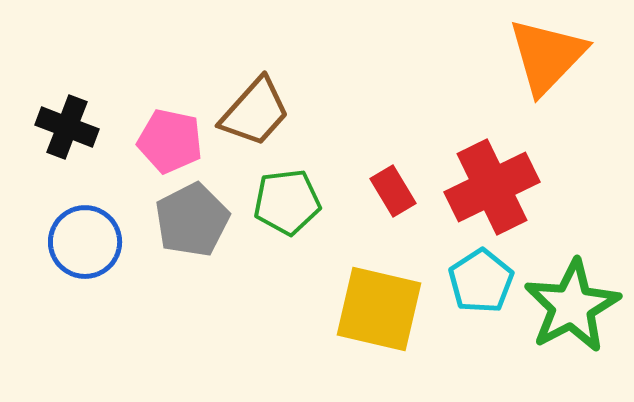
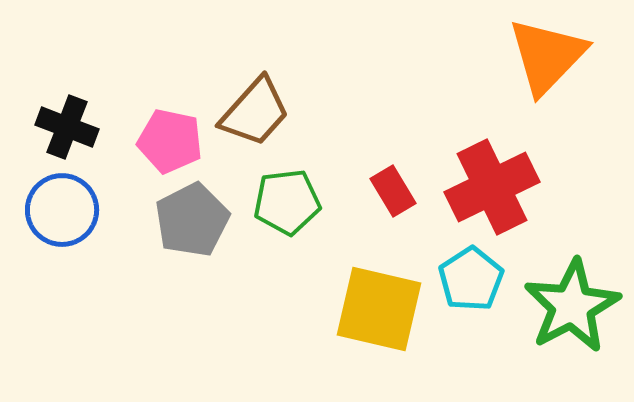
blue circle: moved 23 px left, 32 px up
cyan pentagon: moved 10 px left, 2 px up
